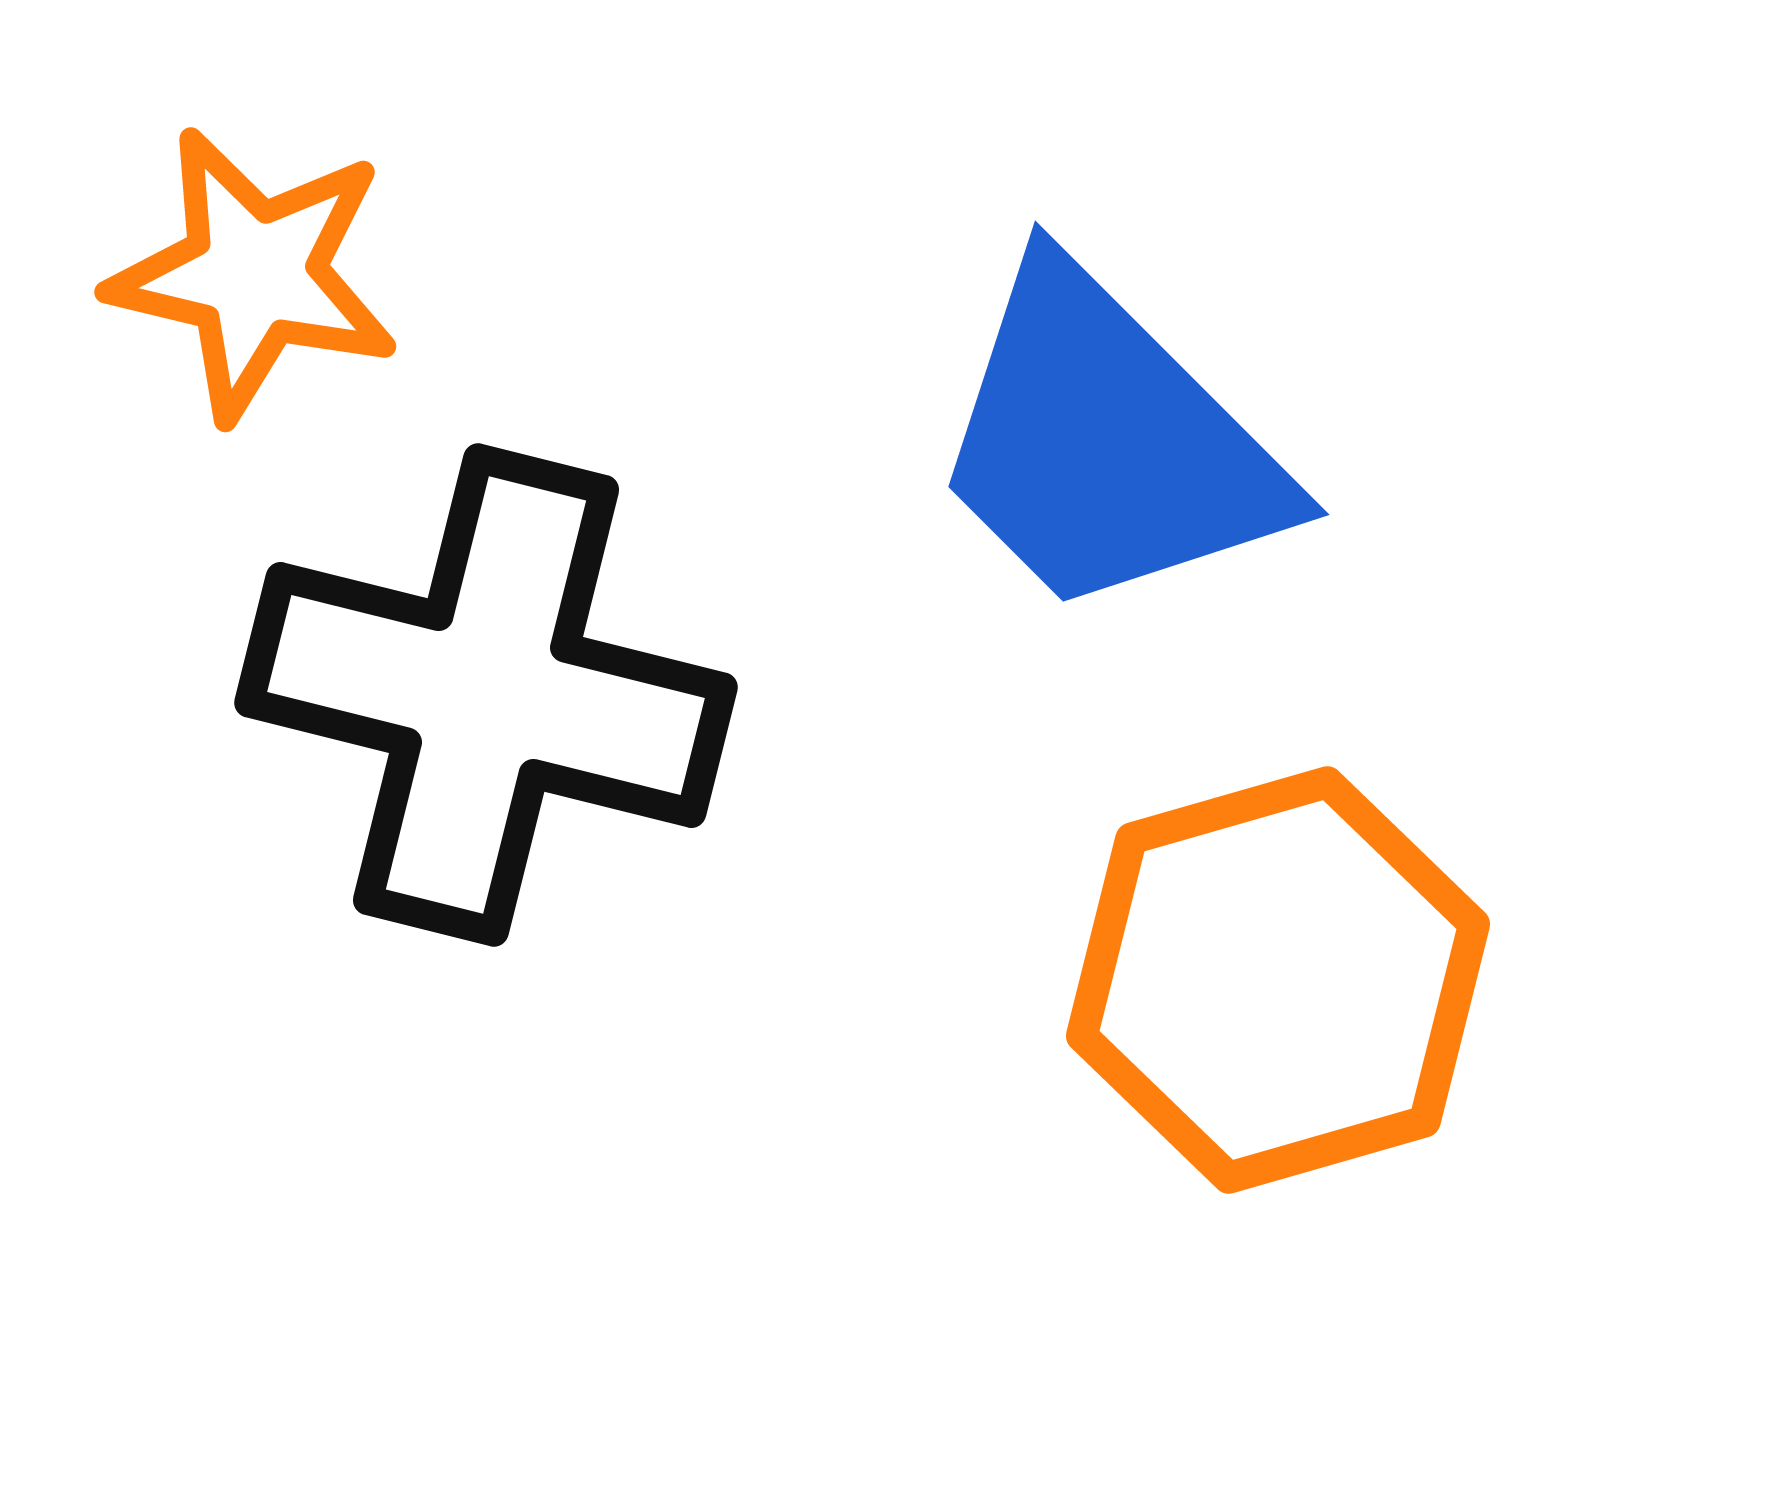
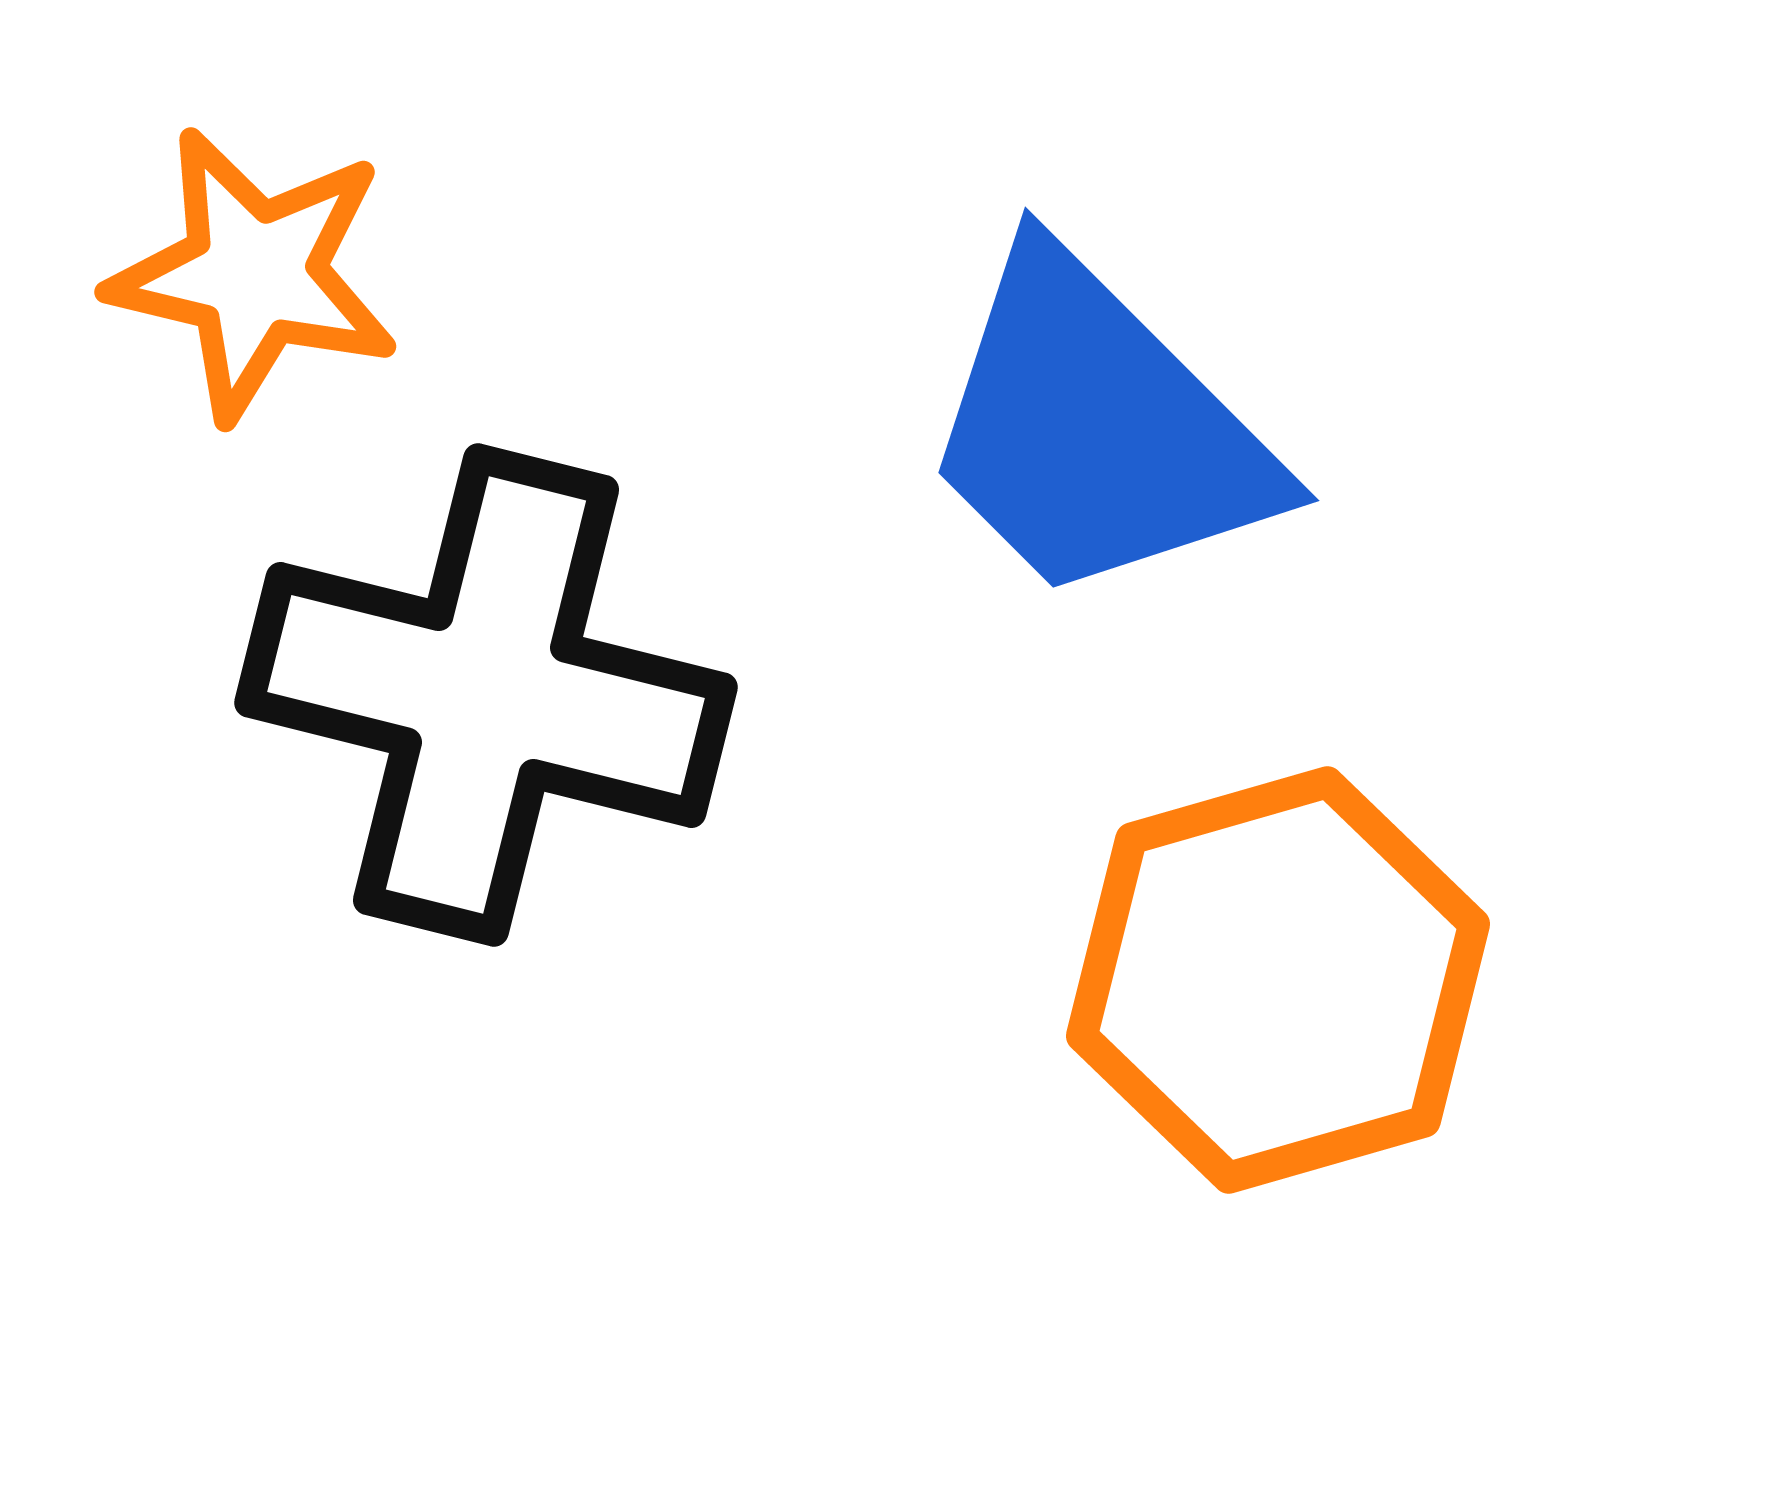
blue trapezoid: moved 10 px left, 14 px up
